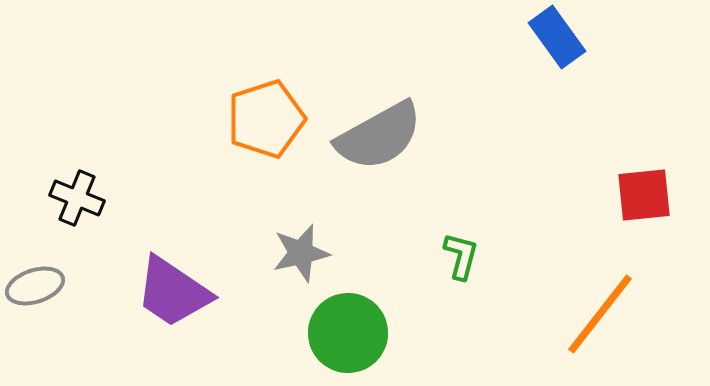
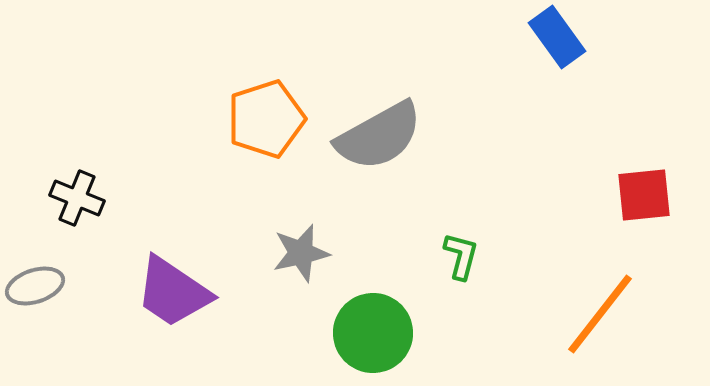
green circle: moved 25 px right
